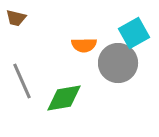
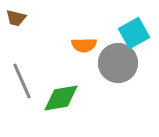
green diamond: moved 3 px left
